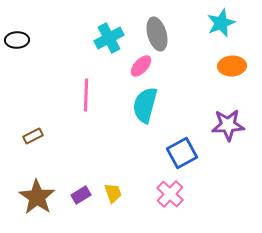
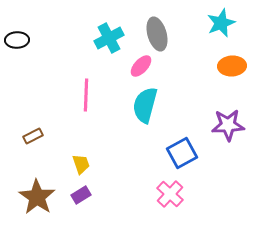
yellow trapezoid: moved 32 px left, 29 px up
